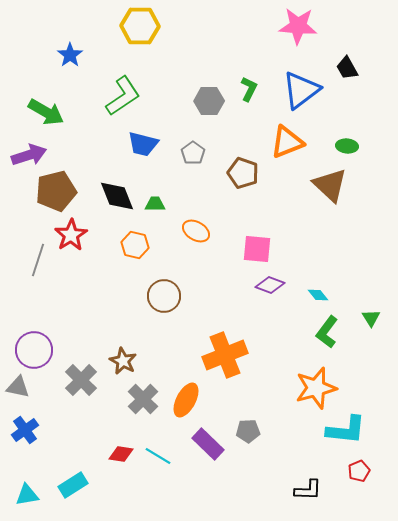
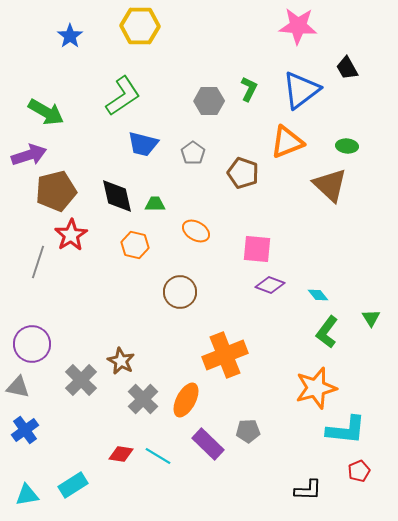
blue star at (70, 55): moved 19 px up
black diamond at (117, 196): rotated 9 degrees clockwise
gray line at (38, 260): moved 2 px down
brown circle at (164, 296): moved 16 px right, 4 px up
purple circle at (34, 350): moved 2 px left, 6 px up
brown star at (123, 361): moved 2 px left
